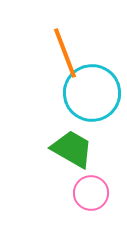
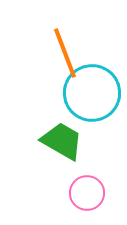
green trapezoid: moved 10 px left, 8 px up
pink circle: moved 4 px left
